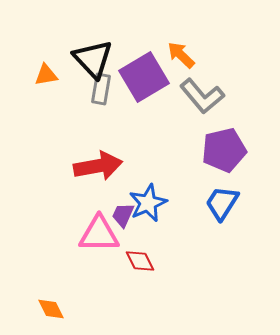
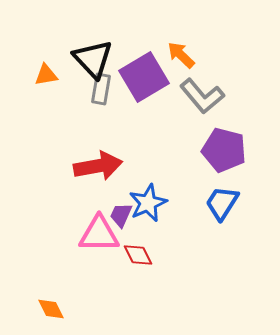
purple pentagon: rotated 27 degrees clockwise
purple trapezoid: moved 2 px left
red diamond: moved 2 px left, 6 px up
